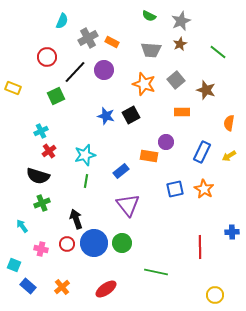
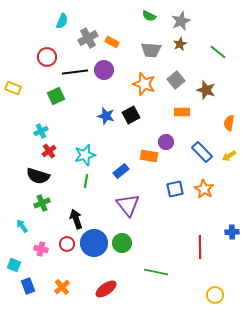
black line at (75, 72): rotated 40 degrees clockwise
blue rectangle at (202, 152): rotated 70 degrees counterclockwise
blue rectangle at (28, 286): rotated 28 degrees clockwise
